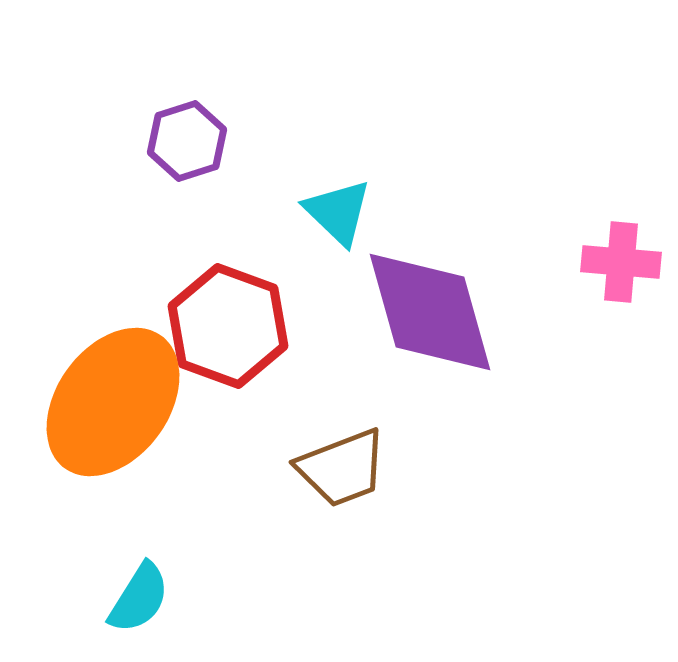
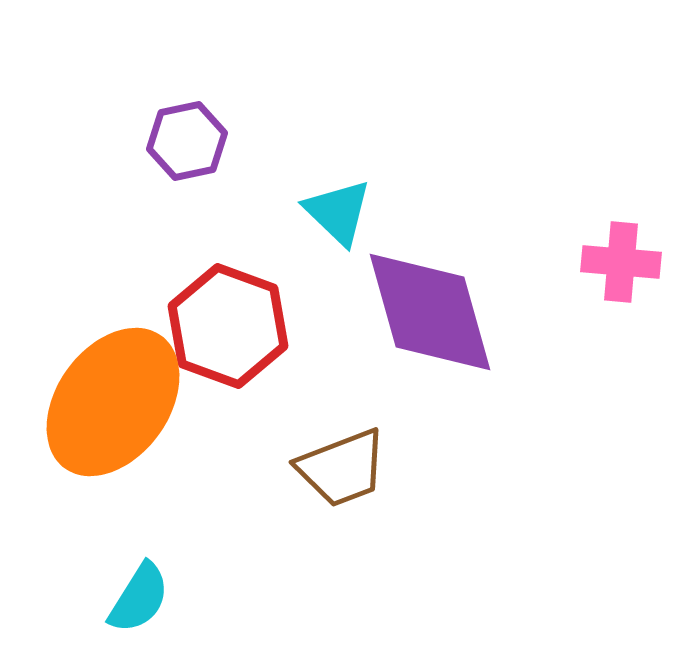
purple hexagon: rotated 6 degrees clockwise
